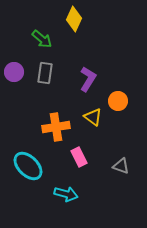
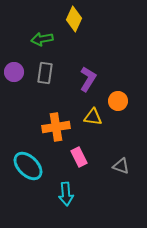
green arrow: rotated 130 degrees clockwise
yellow triangle: rotated 30 degrees counterclockwise
cyan arrow: rotated 70 degrees clockwise
